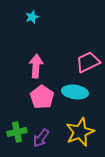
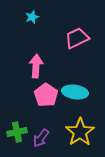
pink trapezoid: moved 11 px left, 24 px up
pink pentagon: moved 4 px right, 2 px up
yellow star: rotated 12 degrees counterclockwise
